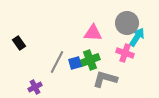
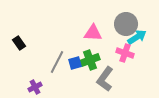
gray circle: moved 1 px left, 1 px down
cyan arrow: rotated 24 degrees clockwise
gray L-shape: rotated 70 degrees counterclockwise
